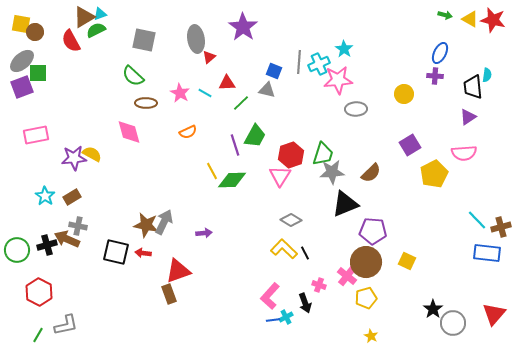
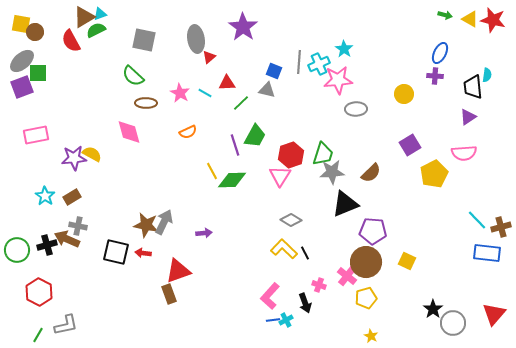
cyan cross at (286, 317): moved 3 px down
